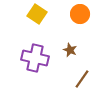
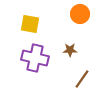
yellow square: moved 7 px left, 10 px down; rotated 24 degrees counterclockwise
brown star: rotated 24 degrees counterclockwise
